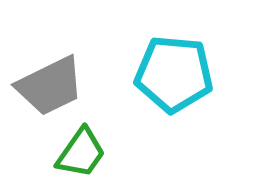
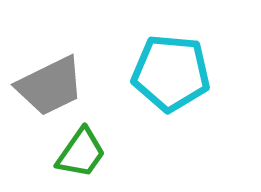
cyan pentagon: moved 3 px left, 1 px up
